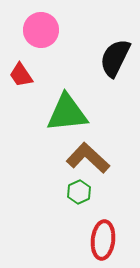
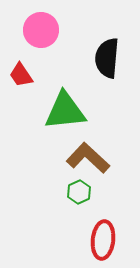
black semicircle: moved 8 px left; rotated 21 degrees counterclockwise
green triangle: moved 2 px left, 2 px up
